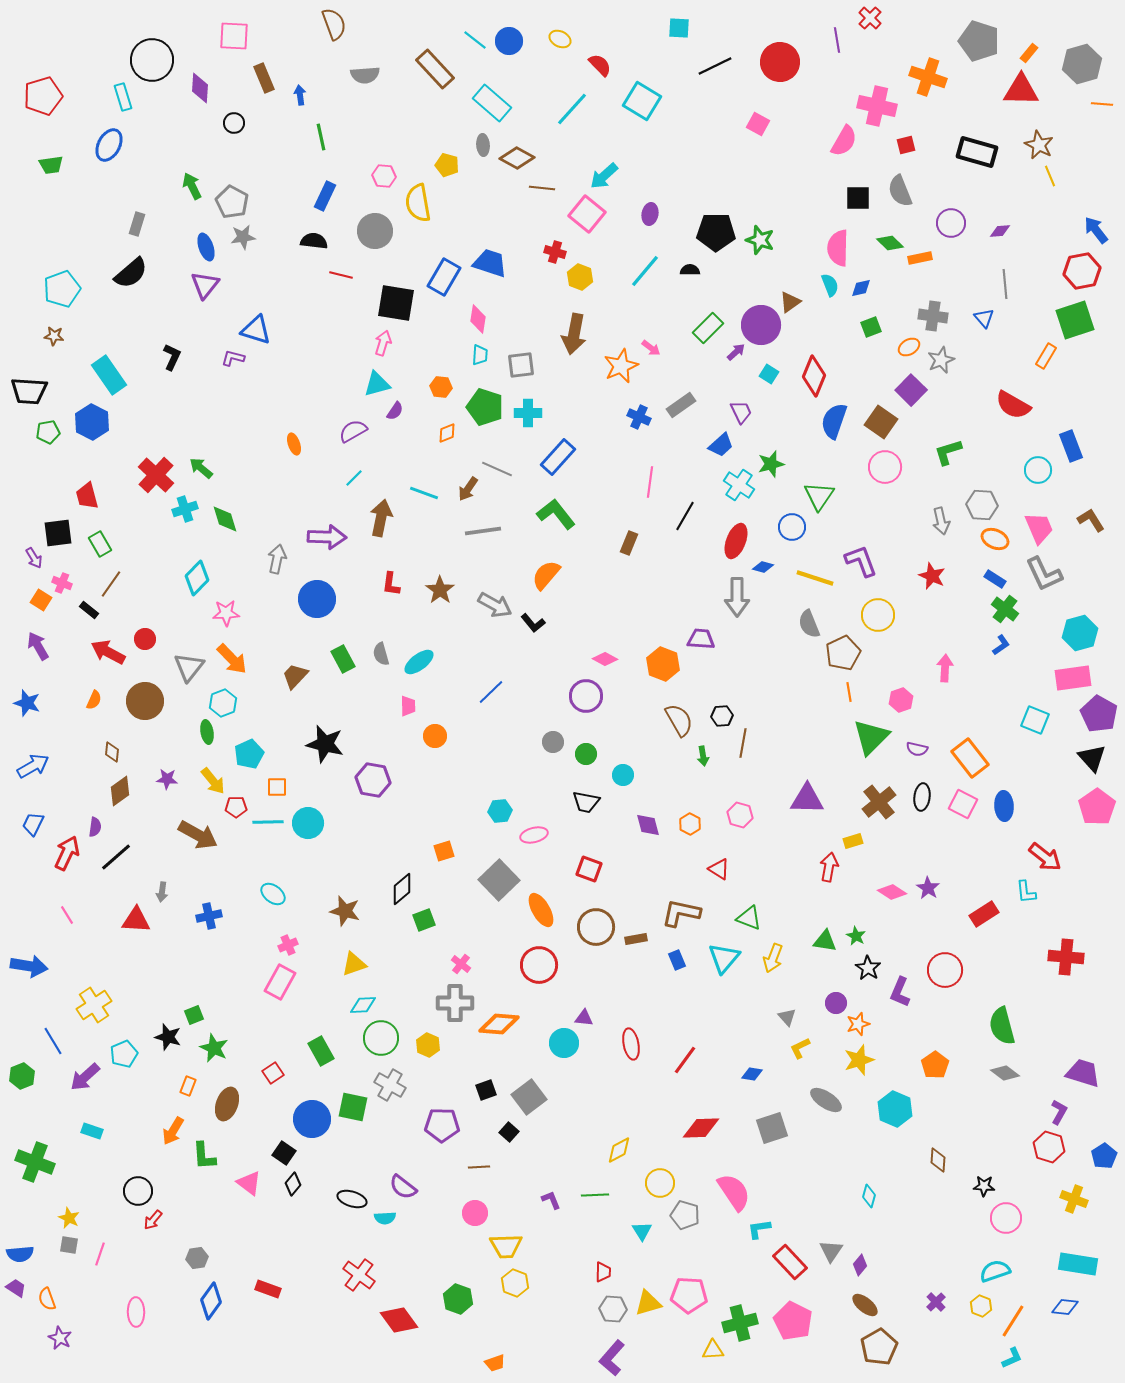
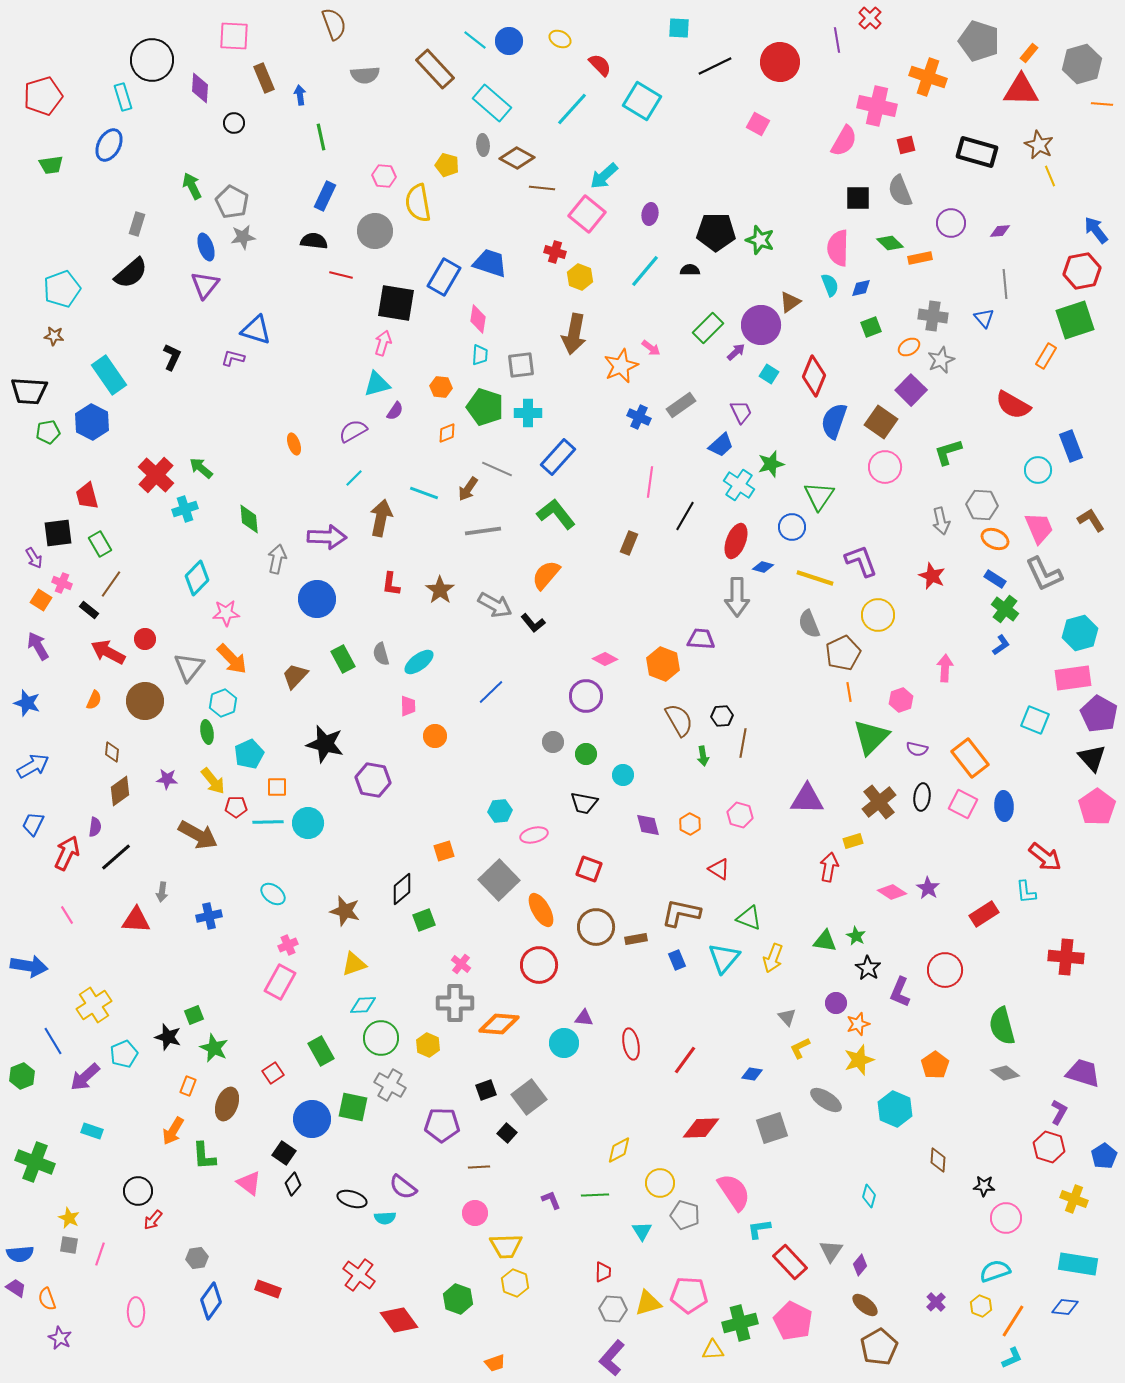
green diamond at (225, 519): moved 24 px right; rotated 12 degrees clockwise
black trapezoid at (586, 802): moved 2 px left, 1 px down
black square at (509, 1132): moved 2 px left, 1 px down
